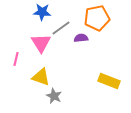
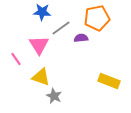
pink triangle: moved 2 px left, 2 px down
pink line: rotated 48 degrees counterclockwise
